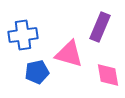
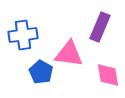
pink triangle: rotated 8 degrees counterclockwise
blue pentagon: moved 4 px right; rotated 30 degrees counterclockwise
